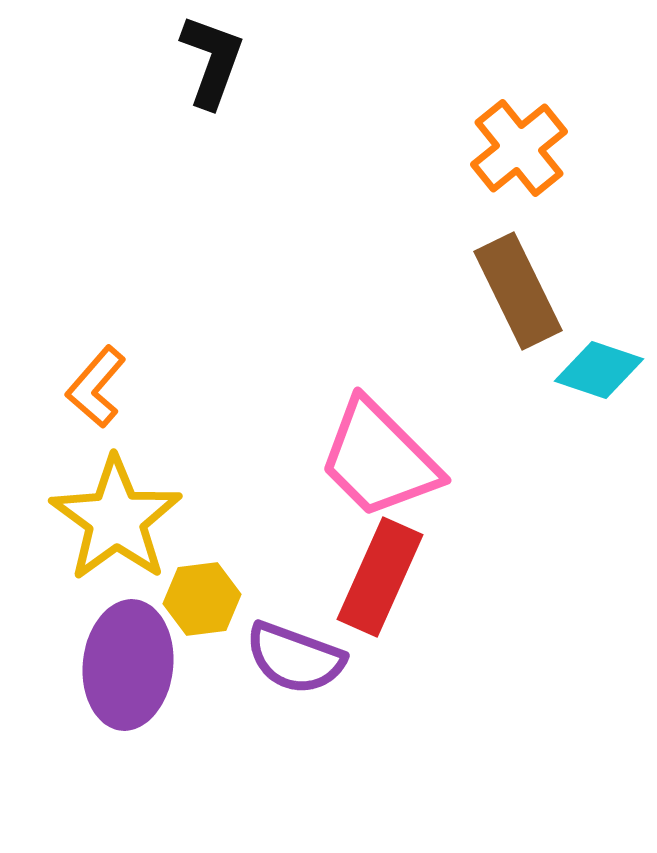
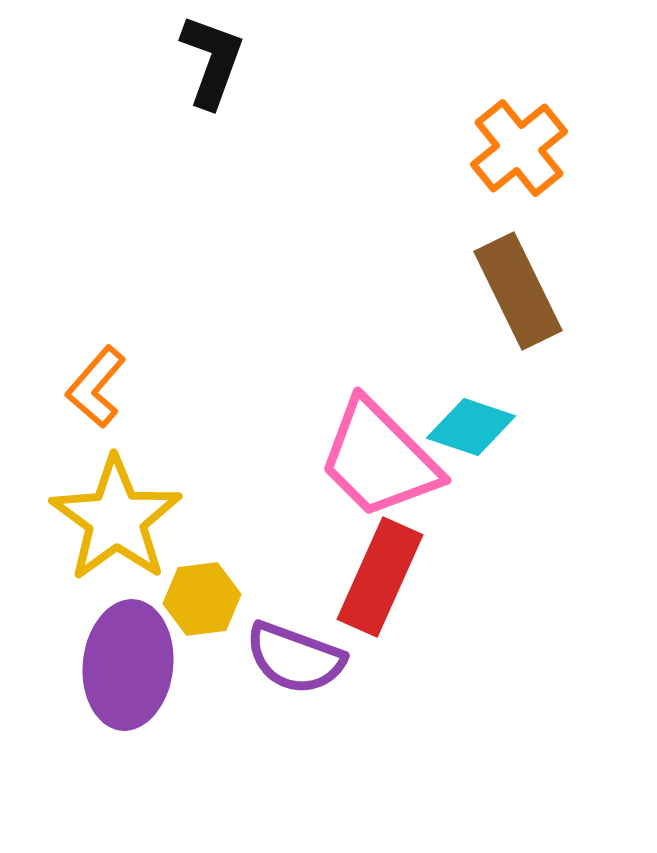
cyan diamond: moved 128 px left, 57 px down
